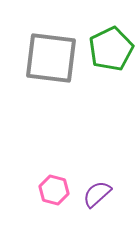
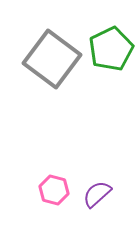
gray square: moved 1 px right, 1 px down; rotated 30 degrees clockwise
